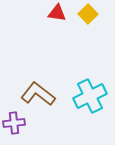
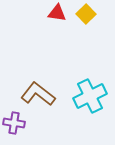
yellow square: moved 2 px left
purple cross: rotated 15 degrees clockwise
